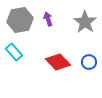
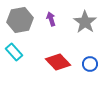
purple arrow: moved 3 px right
blue circle: moved 1 px right, 2 px down
